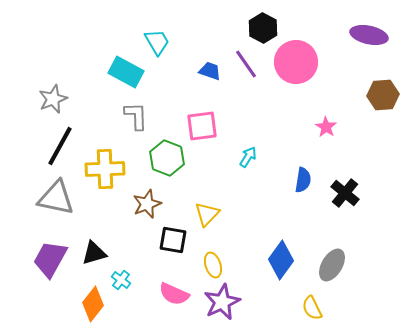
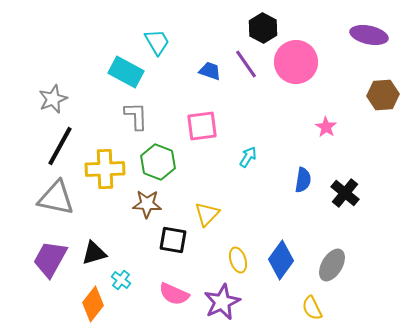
green hexagon: moved 9 px left, 4 px down
brown star: rotated 24 degrees clockwise
yellow ellipse: moved 25 px right, 5 px up
